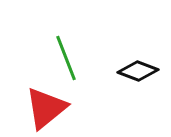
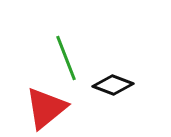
black diamond: moved 25 px left, 14 px down
